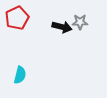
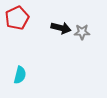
gray star: moved 2 px right, 10 px down
black arrow: moved 1 px left, 1 px down
